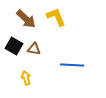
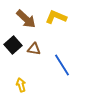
yellow L-shape: rotated 45 degrees counterclockwise
black square: moved 1 px left, 1 px up; rotated 18 degrees clockwise
blue line: moved 10 px left; rotated 55 degrees clockwise
yellow arrow: moved 5 px left, 7 px down
